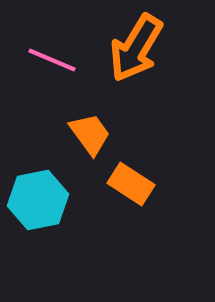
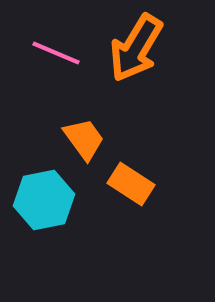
pink line: moved 4 px right, 7 px up
orange trapezoid: moved 6 px left, 5 px down
cyan hexagon: moved 6 px right
